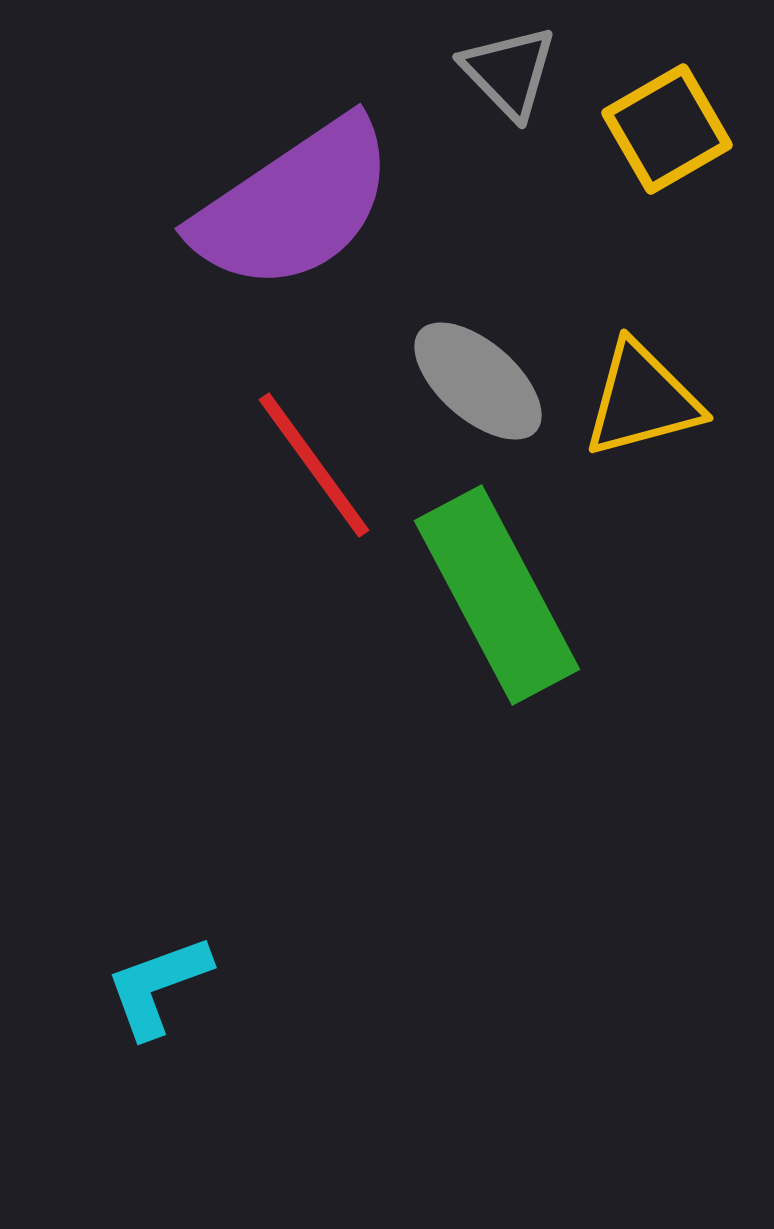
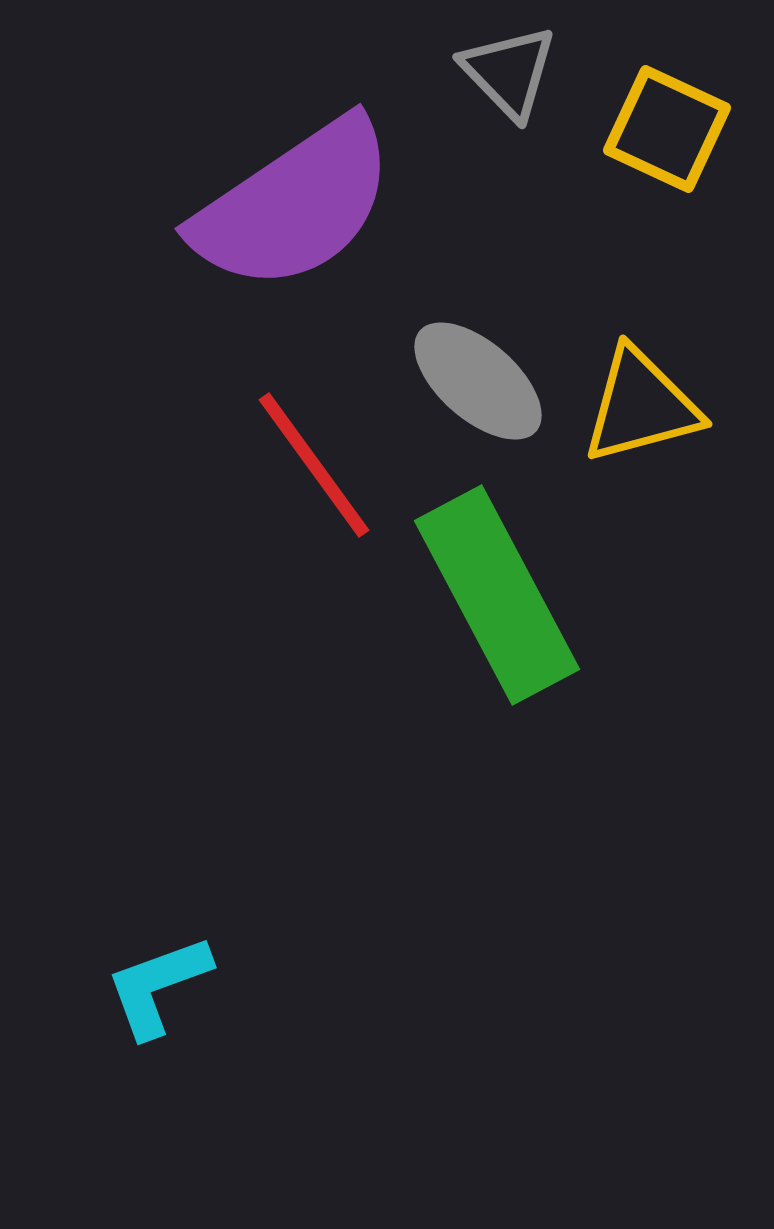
yellow square: rotated 35 degrees counterclockwise
yellow triangle: moved 1 px left, 6 px down
